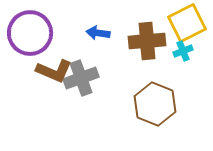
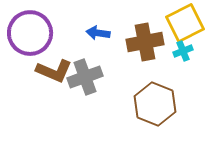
yellow square: moved 2 px left
brown cross: moved 2 px left, 1 px down; rotated 6 degrees counterclockwise
gray cross: moved 4 px right, 1 px up
